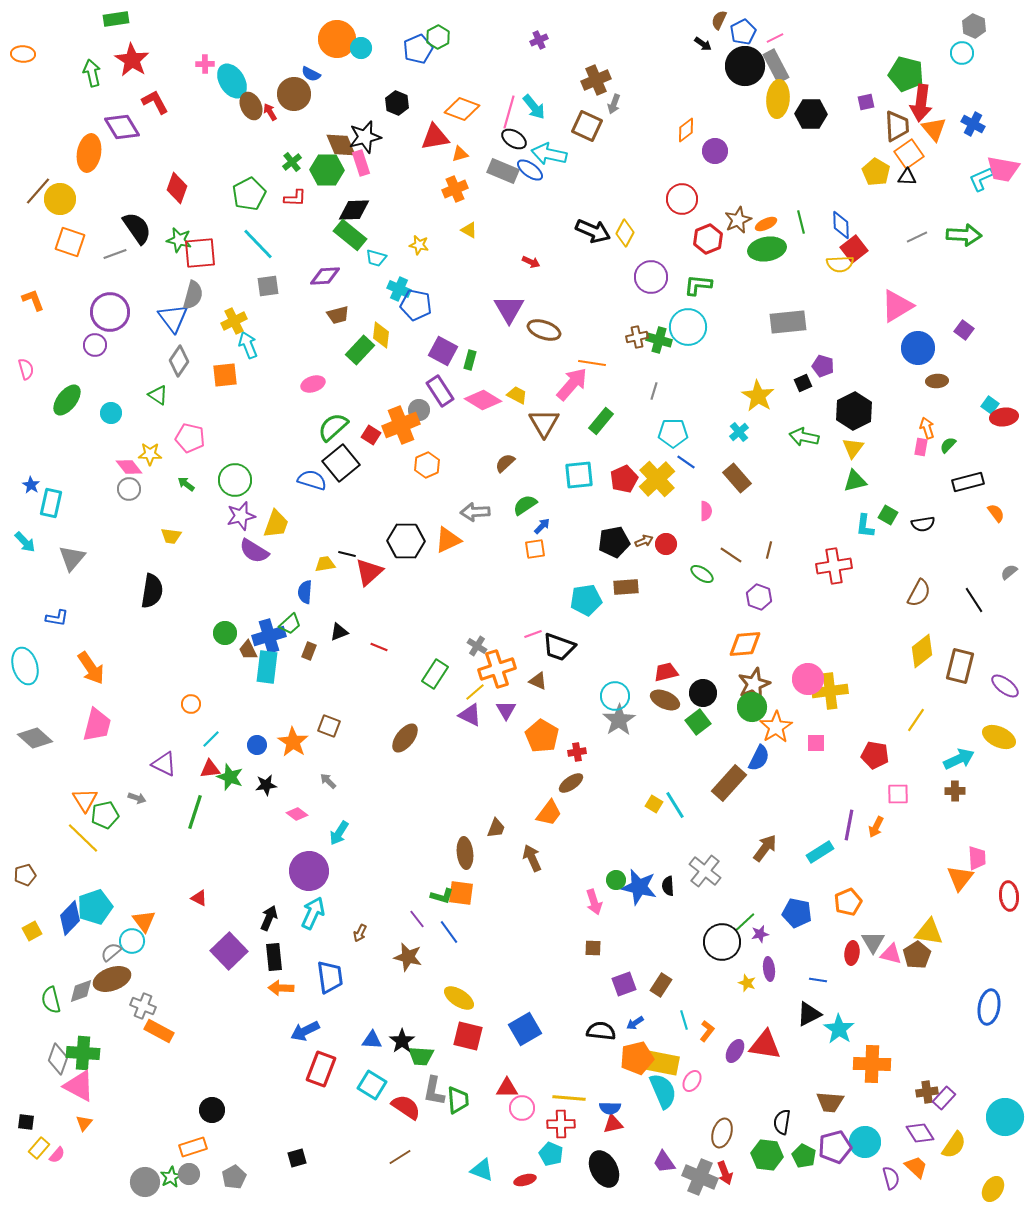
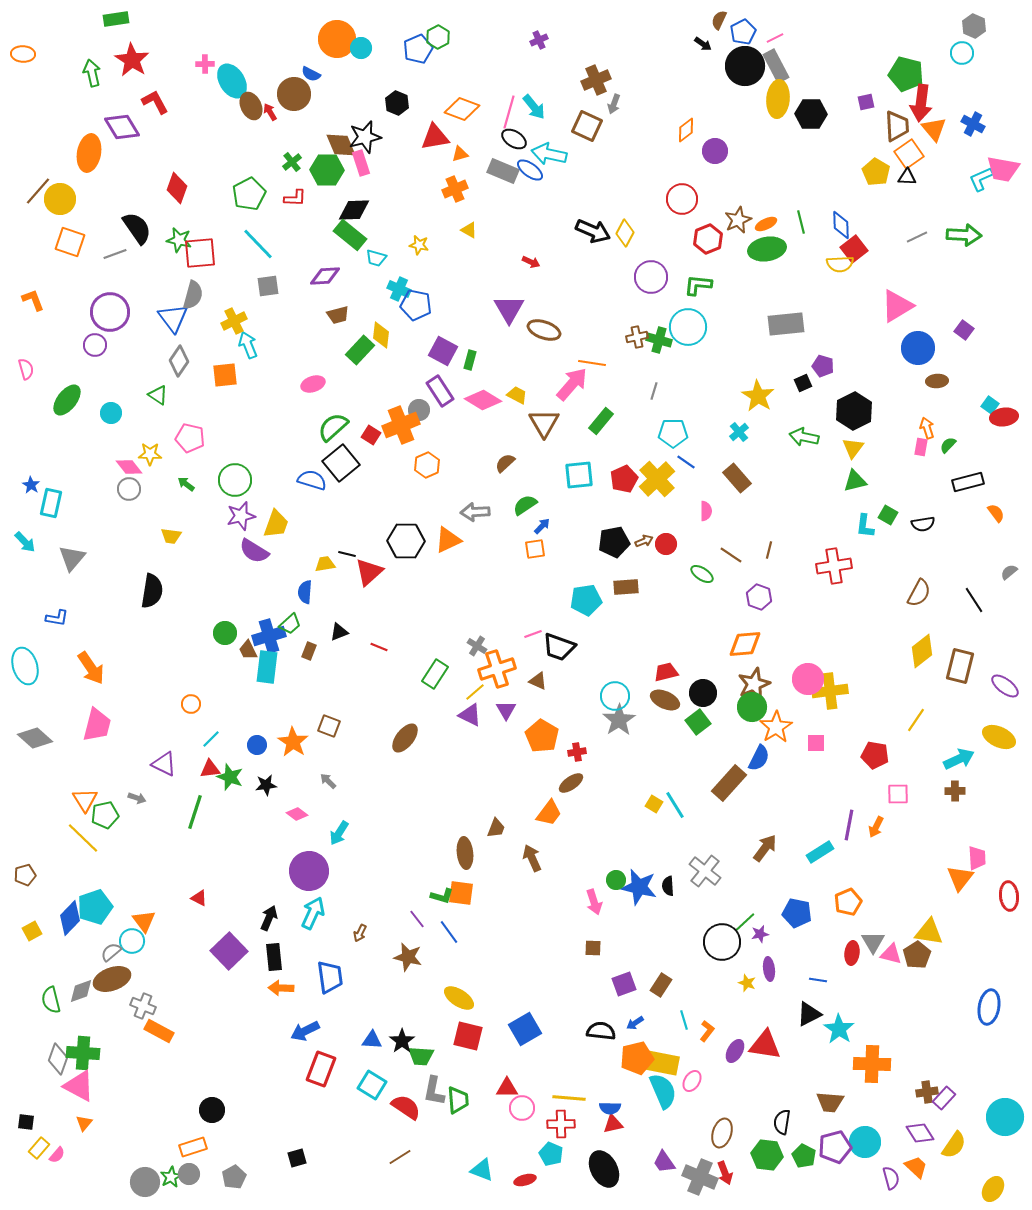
gray rectangle at (788, 322): moved 2 px left, 2 px down
